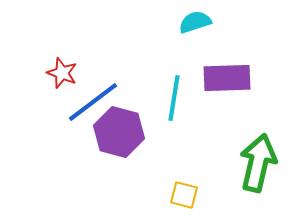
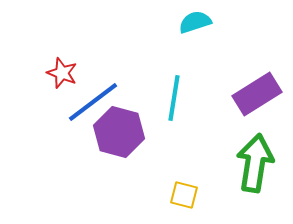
purple rectangle: moved 30 px right, 16 px down; rotated 30 degrees counterclockwise
green arrow: moved 3 px left; rotated 4 degrees counterclockwise
